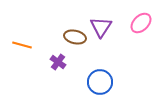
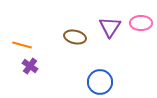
pink ellipse: rotated 45 degrees clockwise
purple triangle: moved 9 px right
purple cross: moved 28 px left, 4 px down
